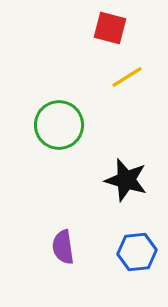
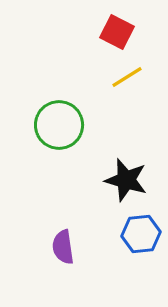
red square: moved 7 px right, 4 px down; rotated 12 degrees clockwise
blue hexagon: moved 4 px right, 18 px up
